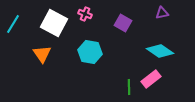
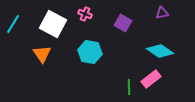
white square: moved 1 px left, 1 px down
